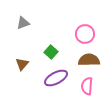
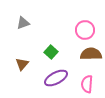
pink circle: moved 4 px up
brown semicircle: moved 2 px right, 6 px up
pink semicircle: moved 2 px up
